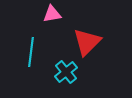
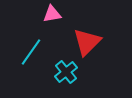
cyan line: rotated 28 degrees clockwise
